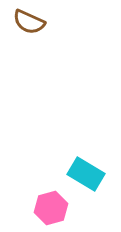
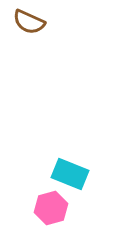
cyan rectangle: moved 16 px left; rotated 9 degrees counterclockwise
